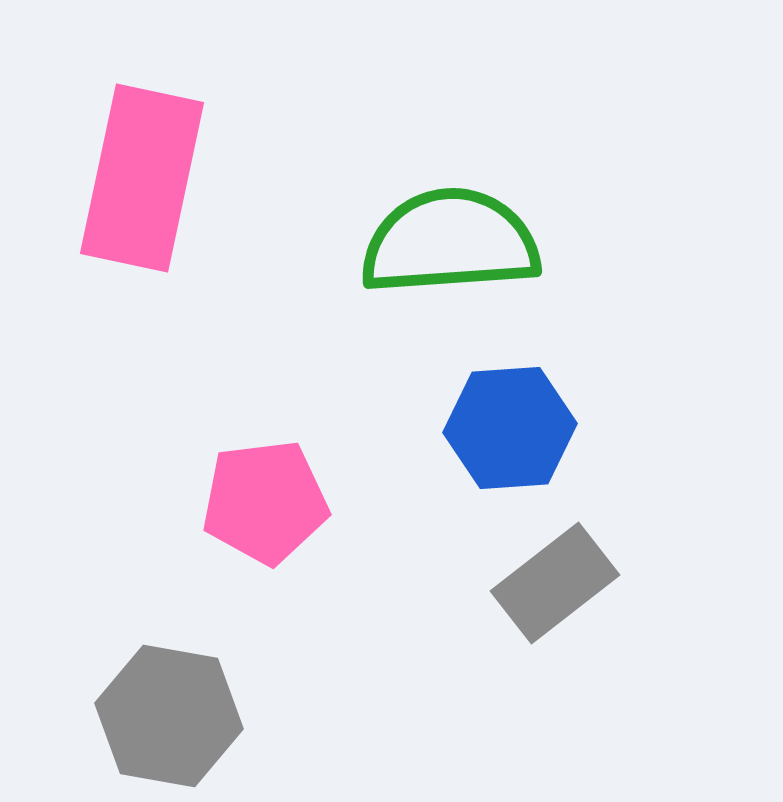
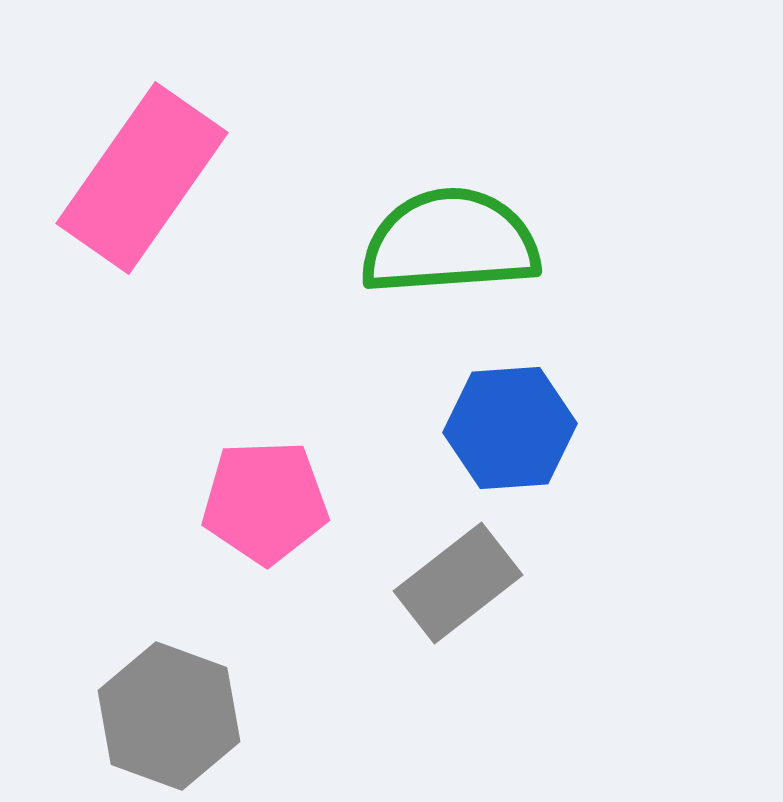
pink rectangle: rotated 23 degrees clockwise
pink pentagon: rotated 5 degrees clockwise
gray rectangle: moved 97 px left
gray hexagon: rotated 10 degrees clockwise
